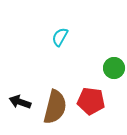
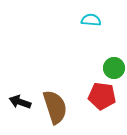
cyan semicircle: moved 31 px right, 17 px up; rotated 66 degrees clockwise
red pentagon: moved 11 px right, 5 px up
brown semicircle: rotated 32 degrees counterclockwise
